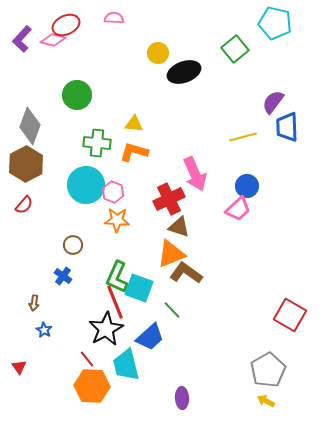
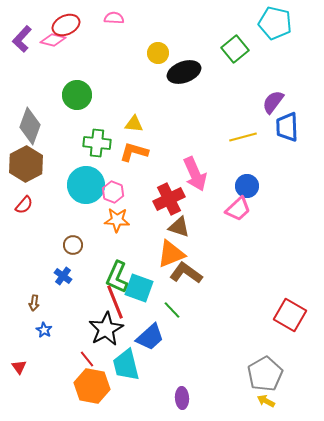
gray pentagon at (268, 370): moved 3 px left, 4 px down
orange hexagon at (92, 386): rotated 8 degrees clockwise
